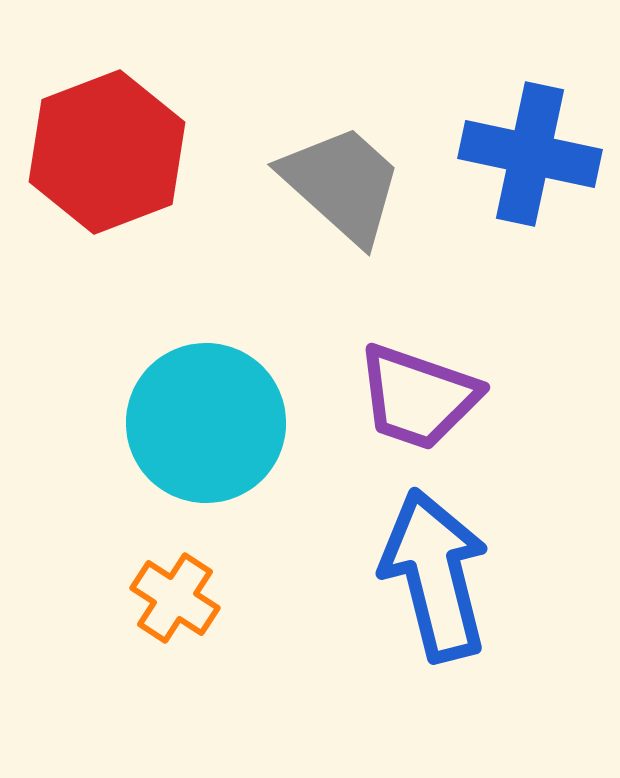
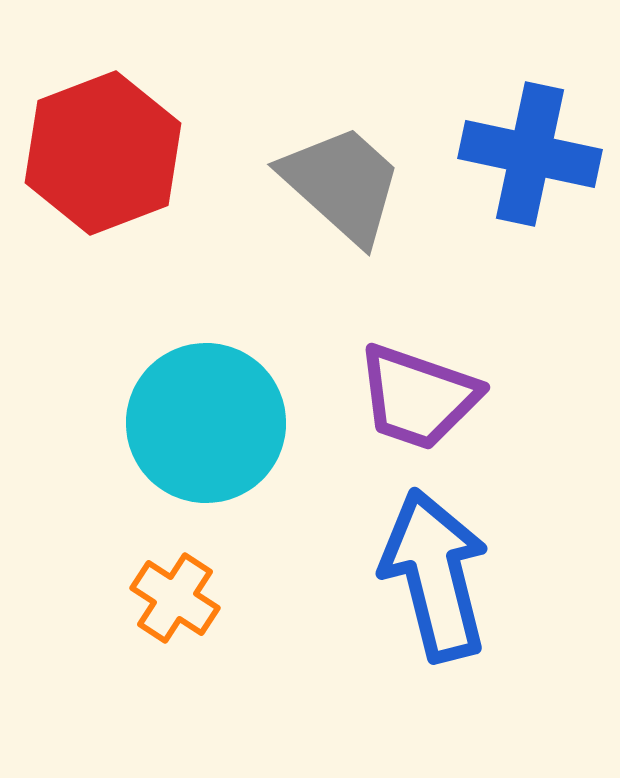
red hexagon: moved 4 px left, 1 px down
